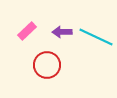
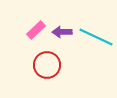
pink rectangle: moved 9 px right, 1 px up
